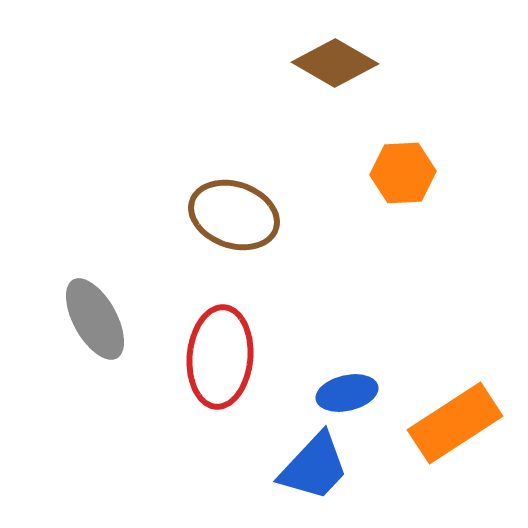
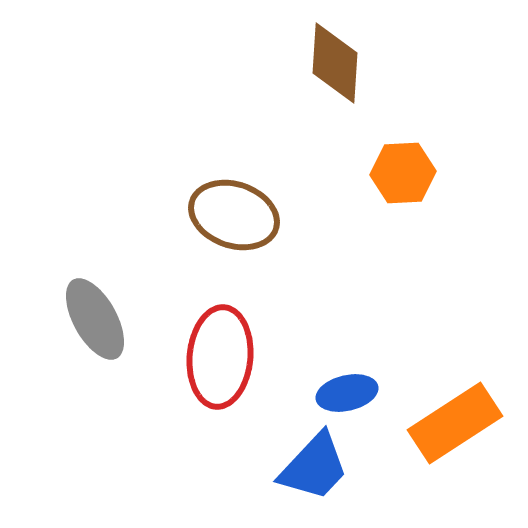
brown diamond: rotated 64 degrees clockwise
